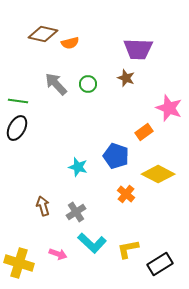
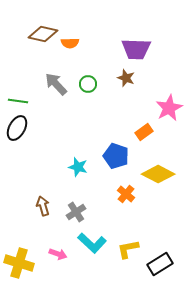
orange semicircle: rotated 12 degrees clockwise
purple trapezoid: moved 2 px left
pink star: rotated 24 degrees clockwise
